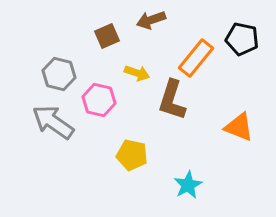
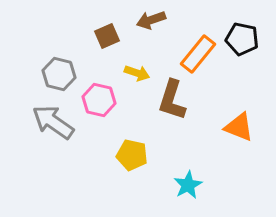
orange rectangle: moved 2 px right, 4 px up
